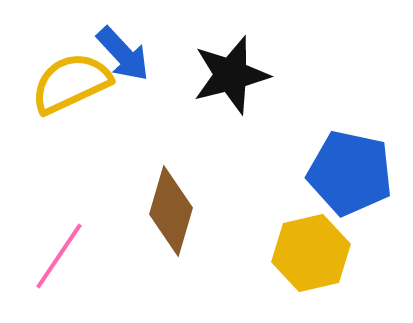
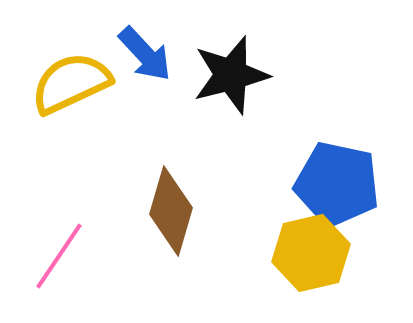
blue arrow: moved 22 px right
blue pentagon: moved 13 px left, 11 px down
